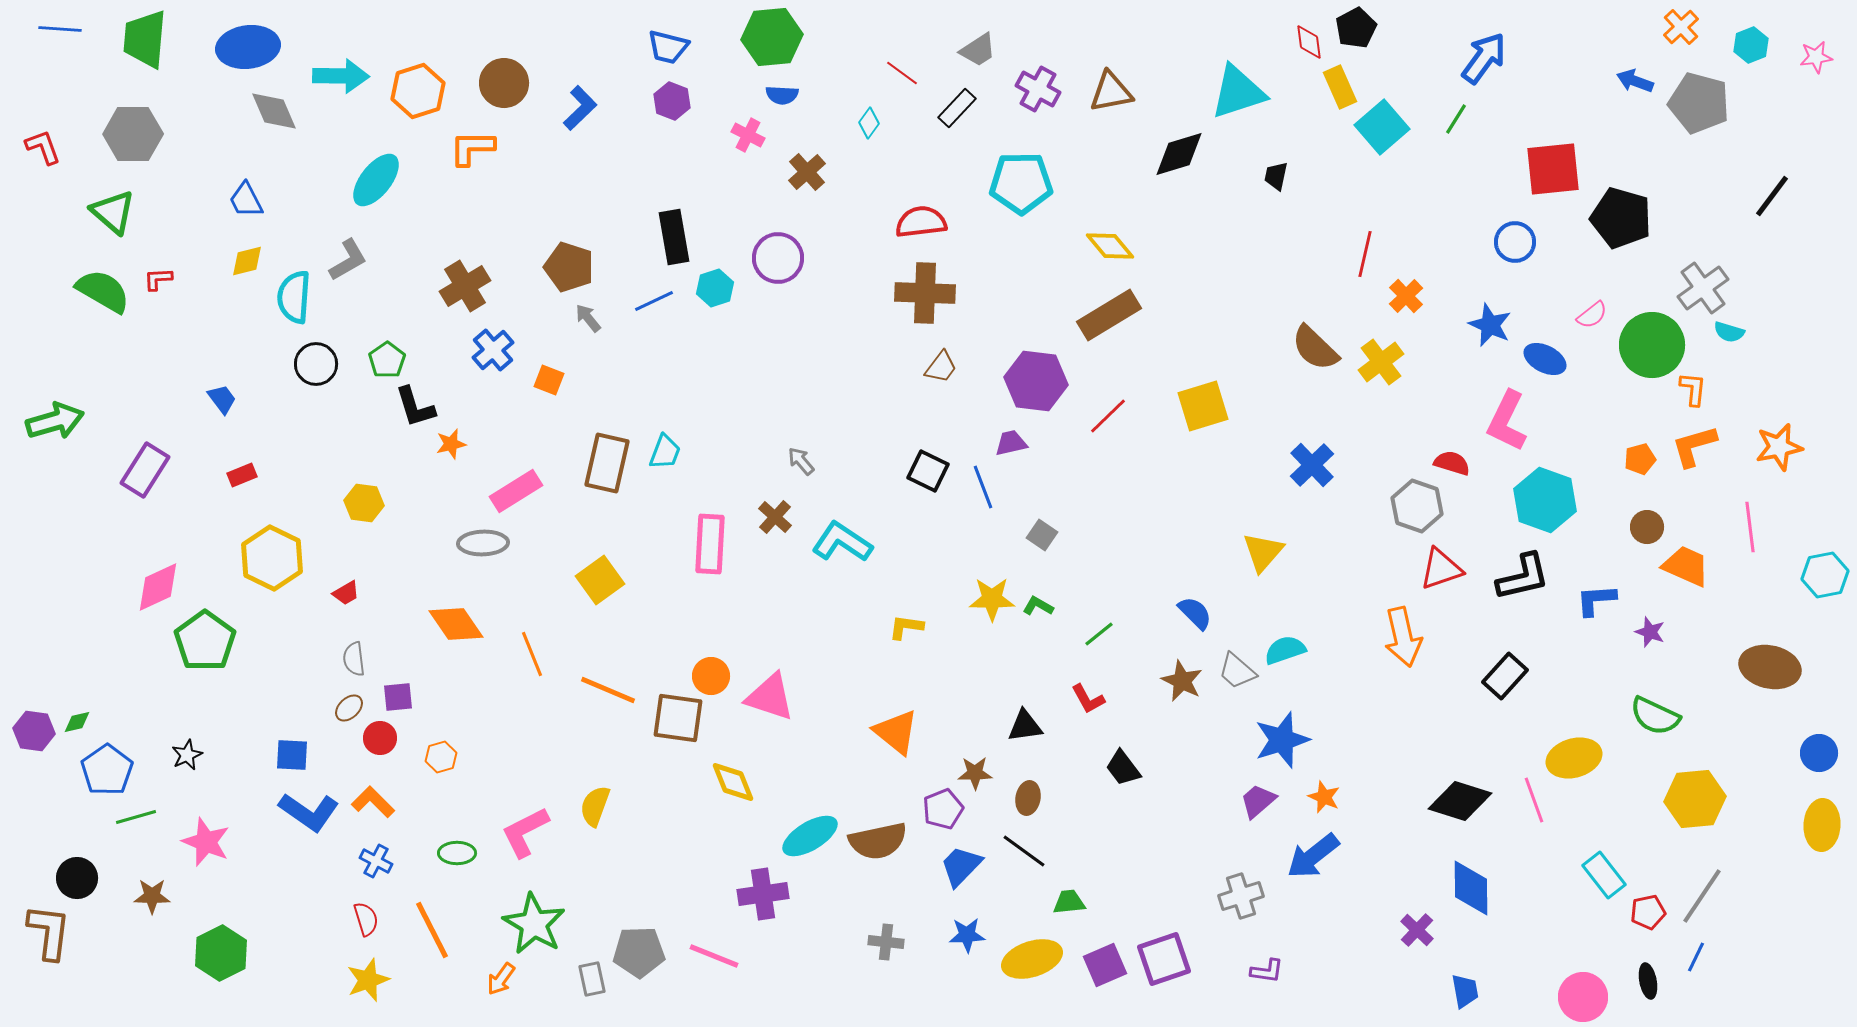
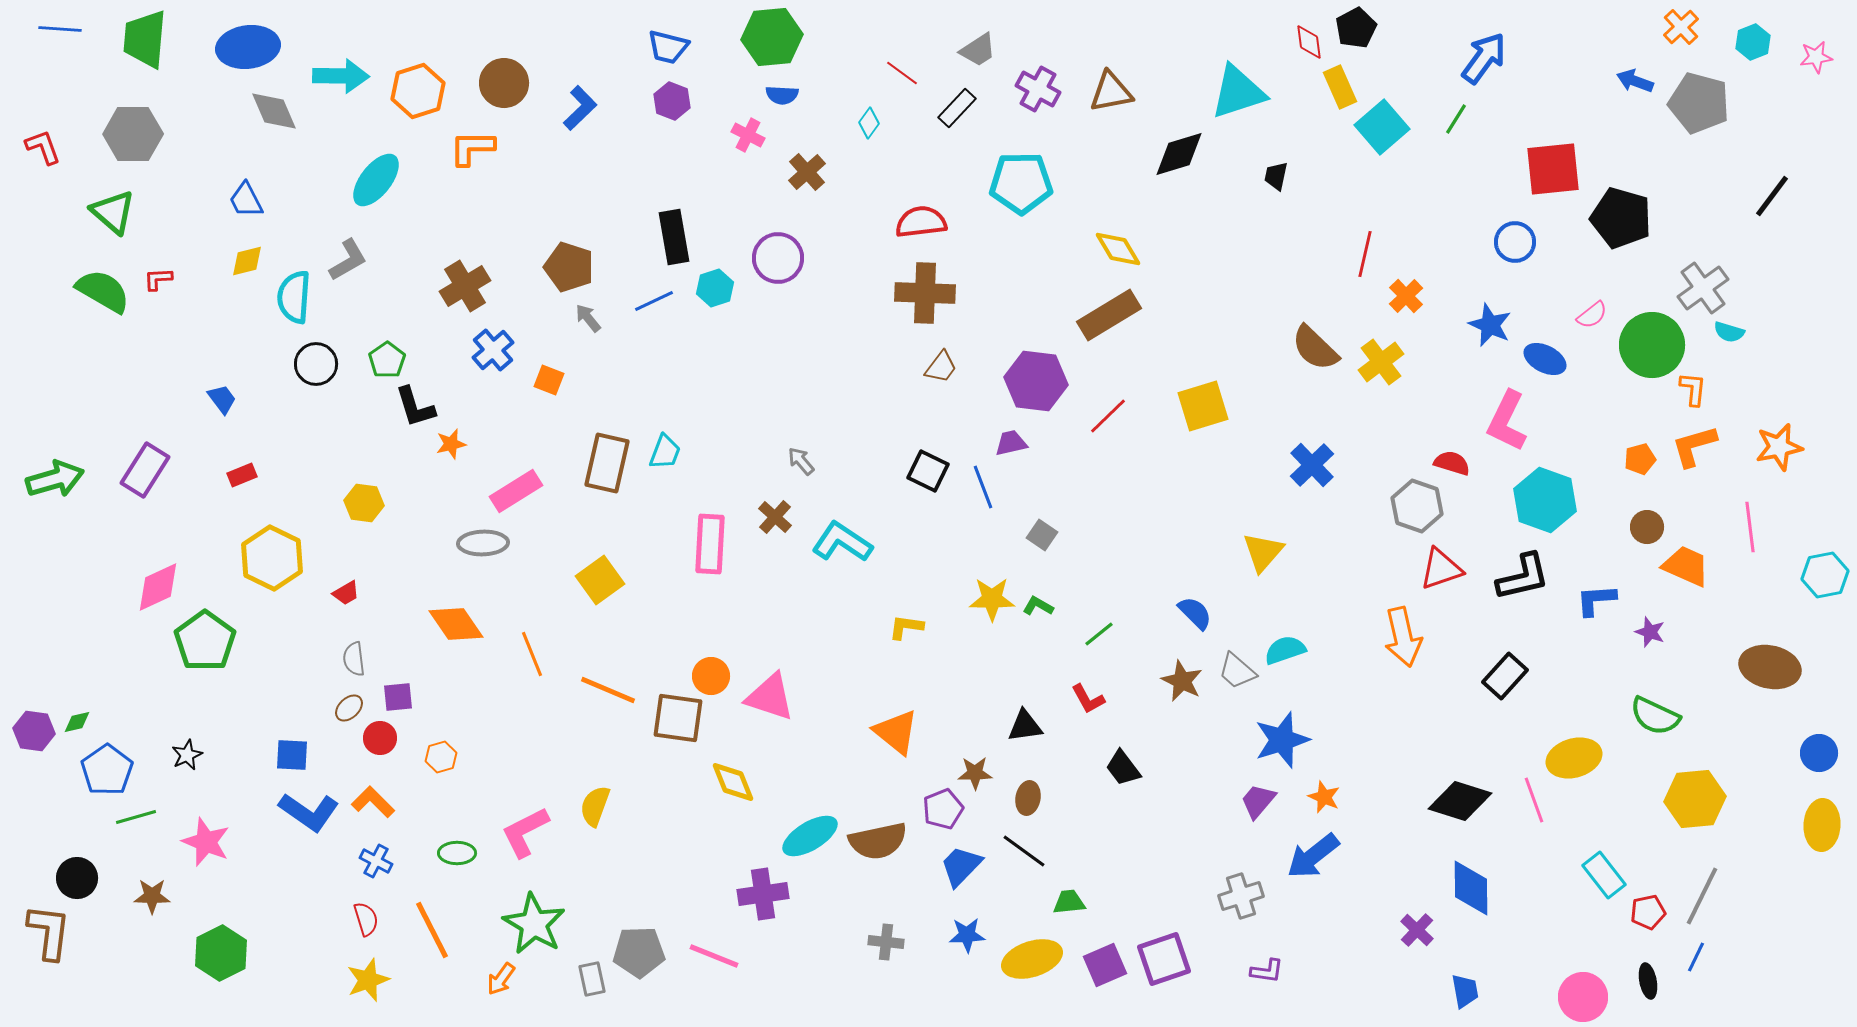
cyan hexagon at (1751, 45): moved 2 px right, 3 px up
yellow diamond at (1110, 246): moved 8 px right, 3 px down; rotated 9 degrees clockwise
green arrow at (55, 421): moved 58 px down
purple trapezoid at (1258, 801): rotated 9 degrees counterclockwise
gray line at (1702, 896): rotated 8 degrees counterclockwise
